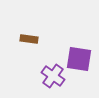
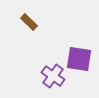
brown rectangle: moved 17 px up; rotated 36 degrees clockwise
